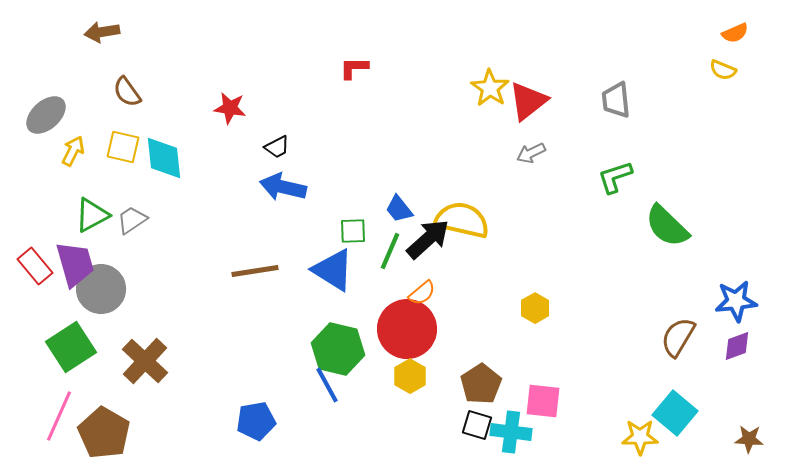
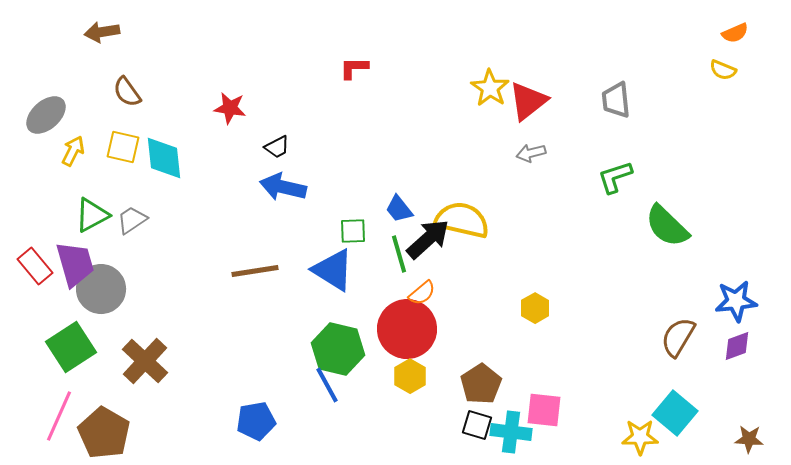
gray arrow at (531, 153): rotated 12 degrees clockwise
green line at (390, 251): moved 9 px right, 3 px down; rotated 39 degrees counterclockwise
pink square at (543, 401): moved 1 px right, 9 px down
